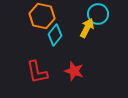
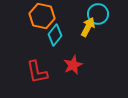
yellow arrow: moved 1 px right, 1 px up
red star: moved 1 px left, 6 px up; rotated 30 degrees clockwise
